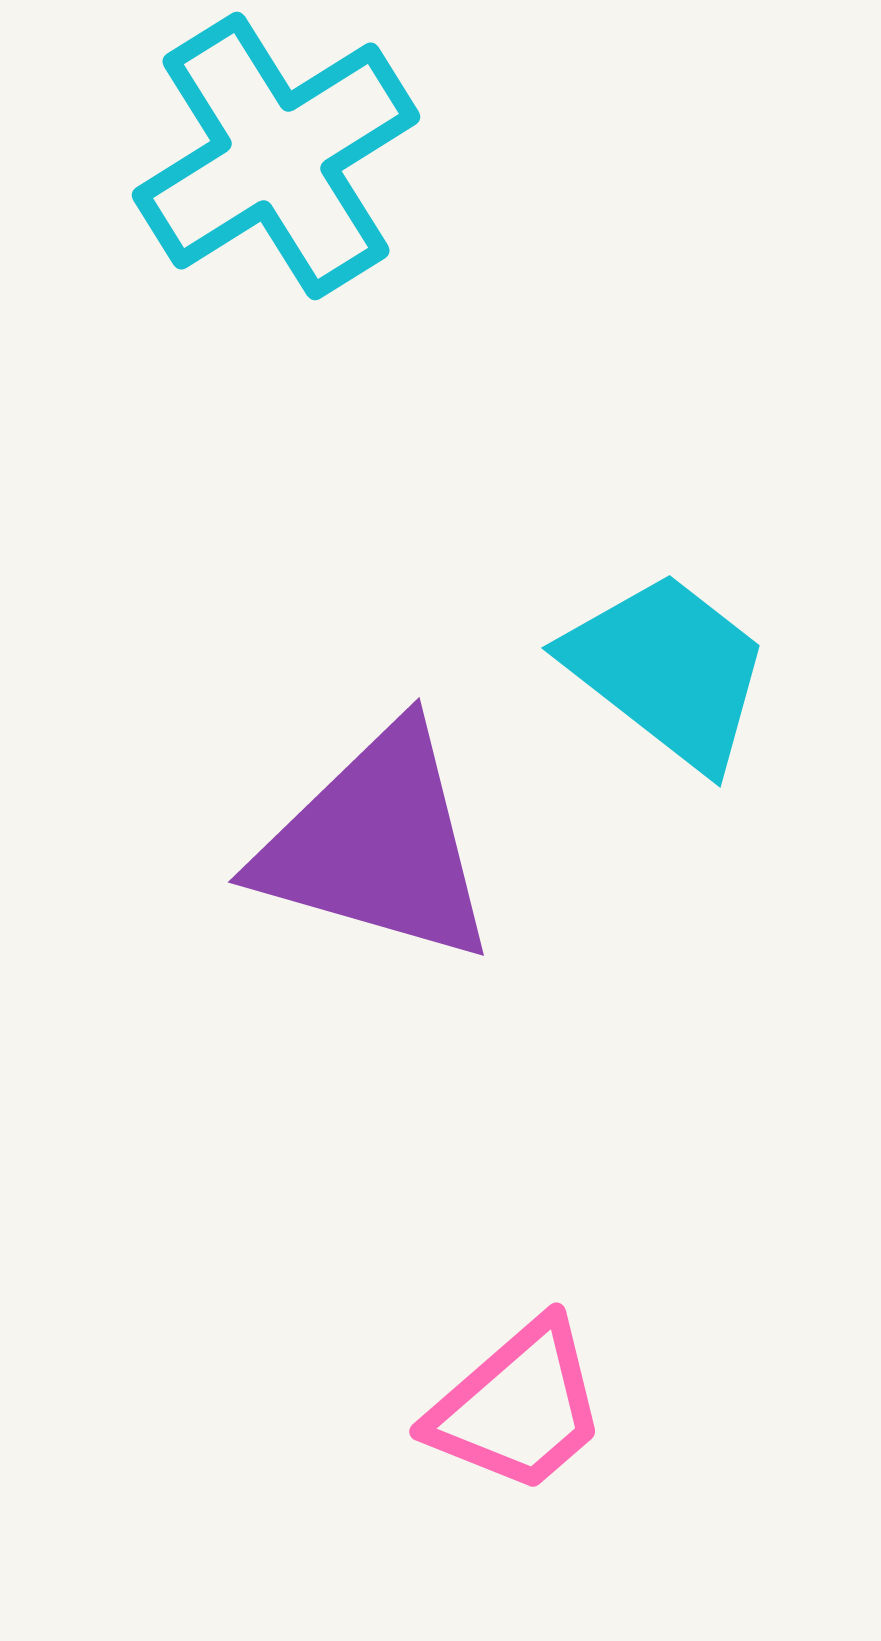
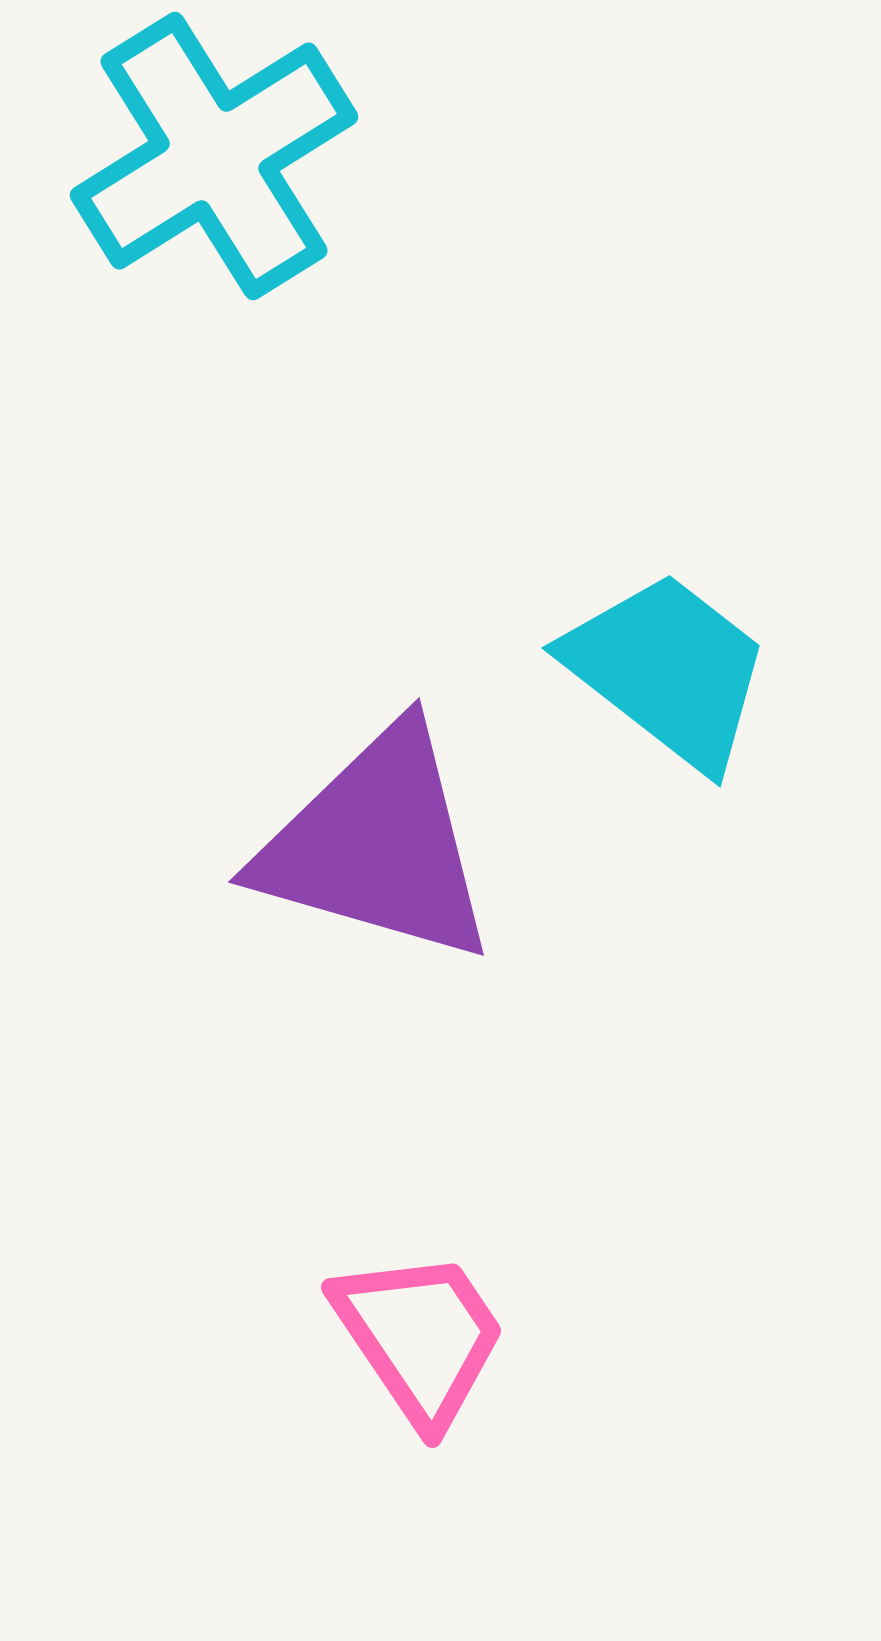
cyan cross: moved 62 px left
pink trapezoid: moved 98 px left, 70 px up; rotated 83 degrees counterclockwise
